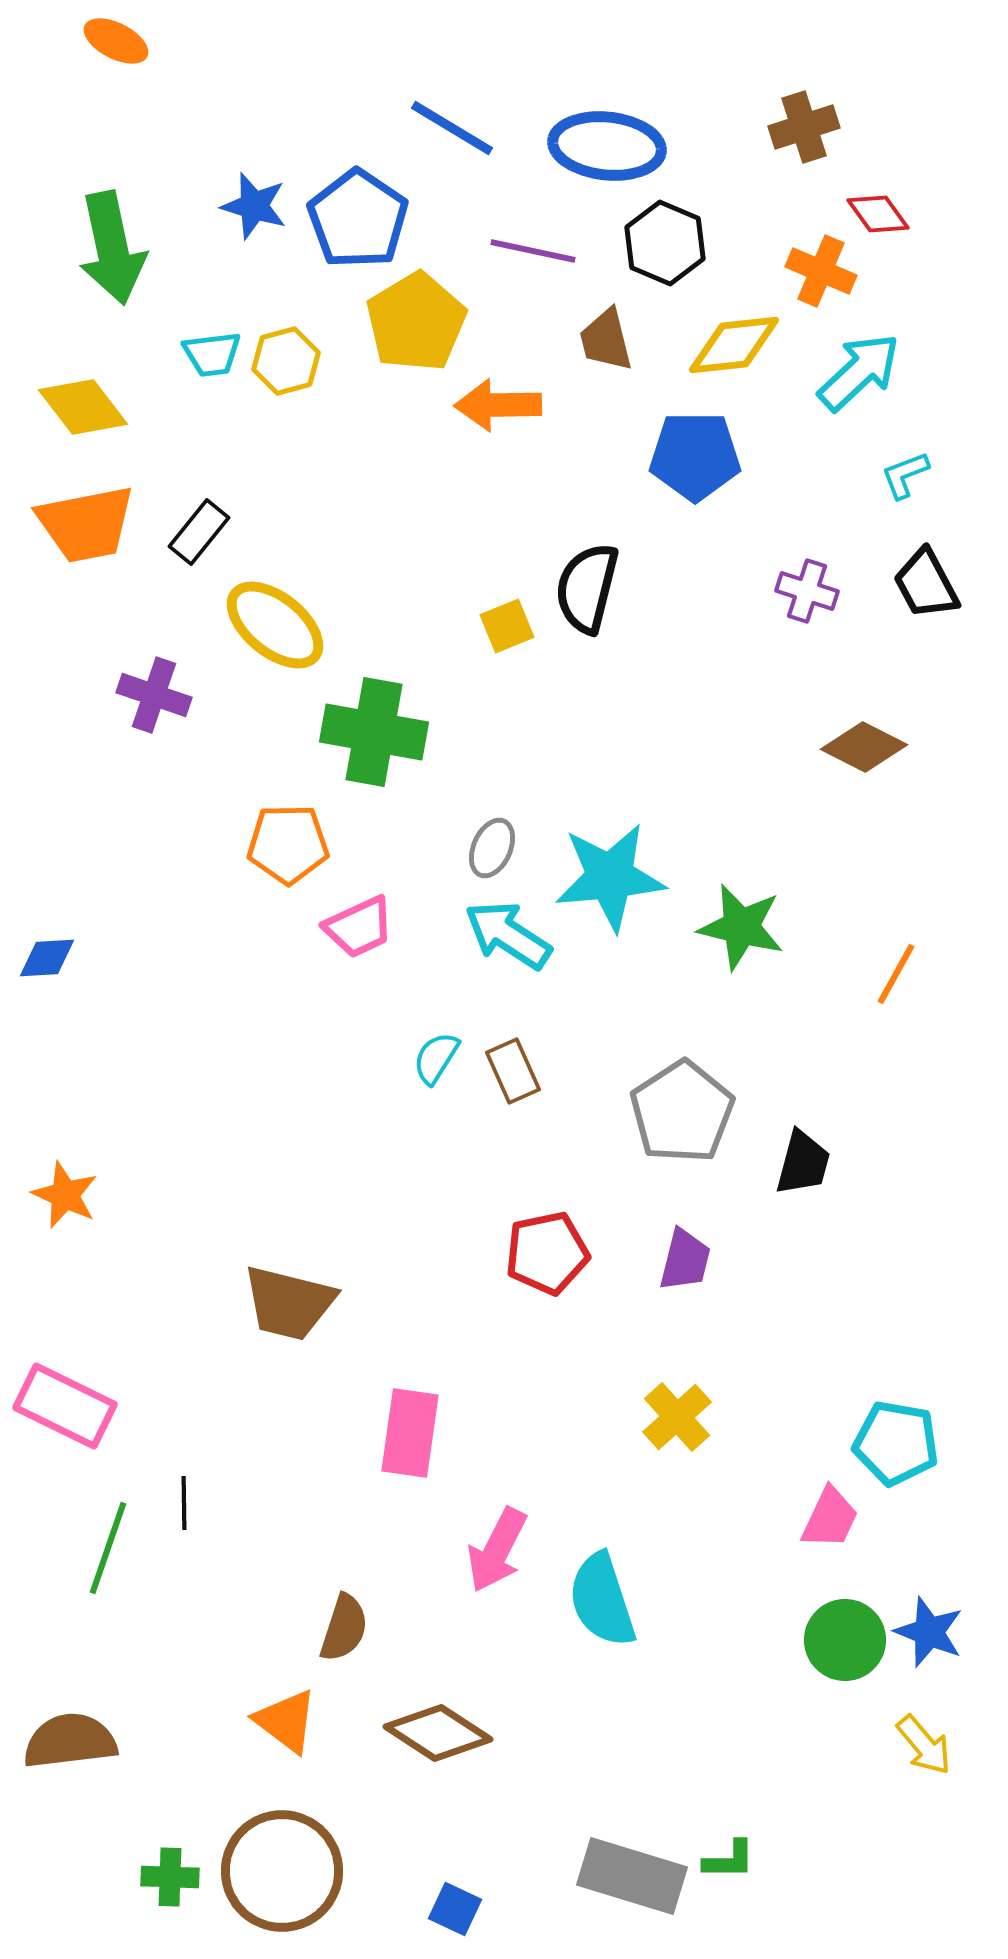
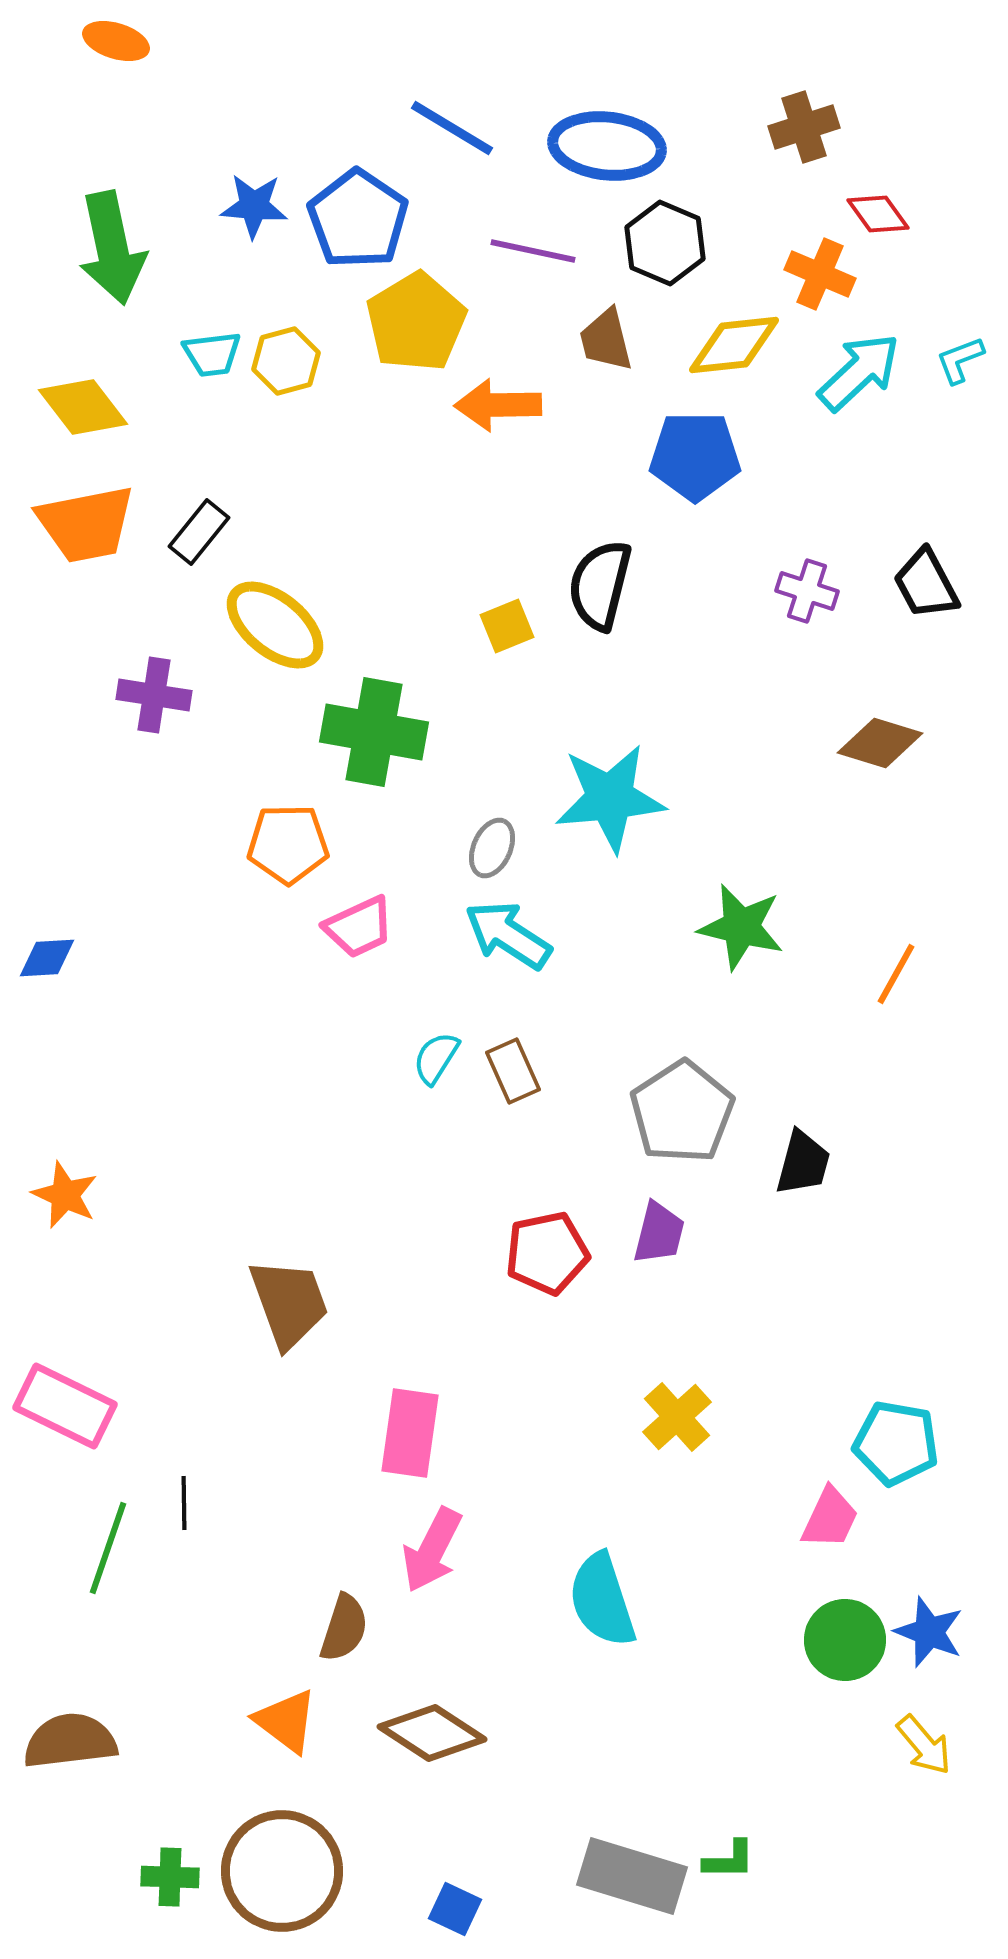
orange ellipse at (116, 41): rotated 10 degrees counterclockwise
blue star at (254, 206): rotated 12 degrees counterclockwise
orange cross at (821, 271): moved 1 px left, 3 px down
cyan L-shape at (905, 475): moved 55 px right, 115 px up
black semicircle at (587, 588): moved 13 px right, 3 px up
purple cross at (154, 695): rotated 10 degrees counterclockwise
brown diamond at (864, 747): moved 16 px right, 4 px up; rotated 10 degrees counterclockwise
cyan star at (610, 877): moved 79 px up
purple trapezoid at (685, 1260): moved 26 px left, 27 px up
brown trapezoid at (289, 1303): rotated 124 degrees counterclockwise
pink arrow at (497, 1550): moved 65 px left
brown diamond at (438, 1733): moved 6 px left
